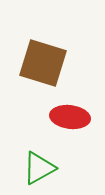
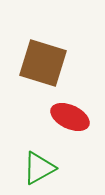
red ellipse: rotated 18 degrees clockwise
